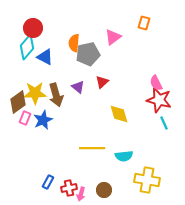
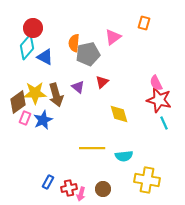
brown circle: moved 1 px left, 1 px up
